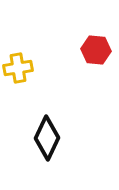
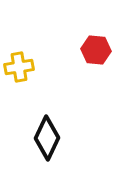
yellow cross: moved 1 px right, 1 px up
